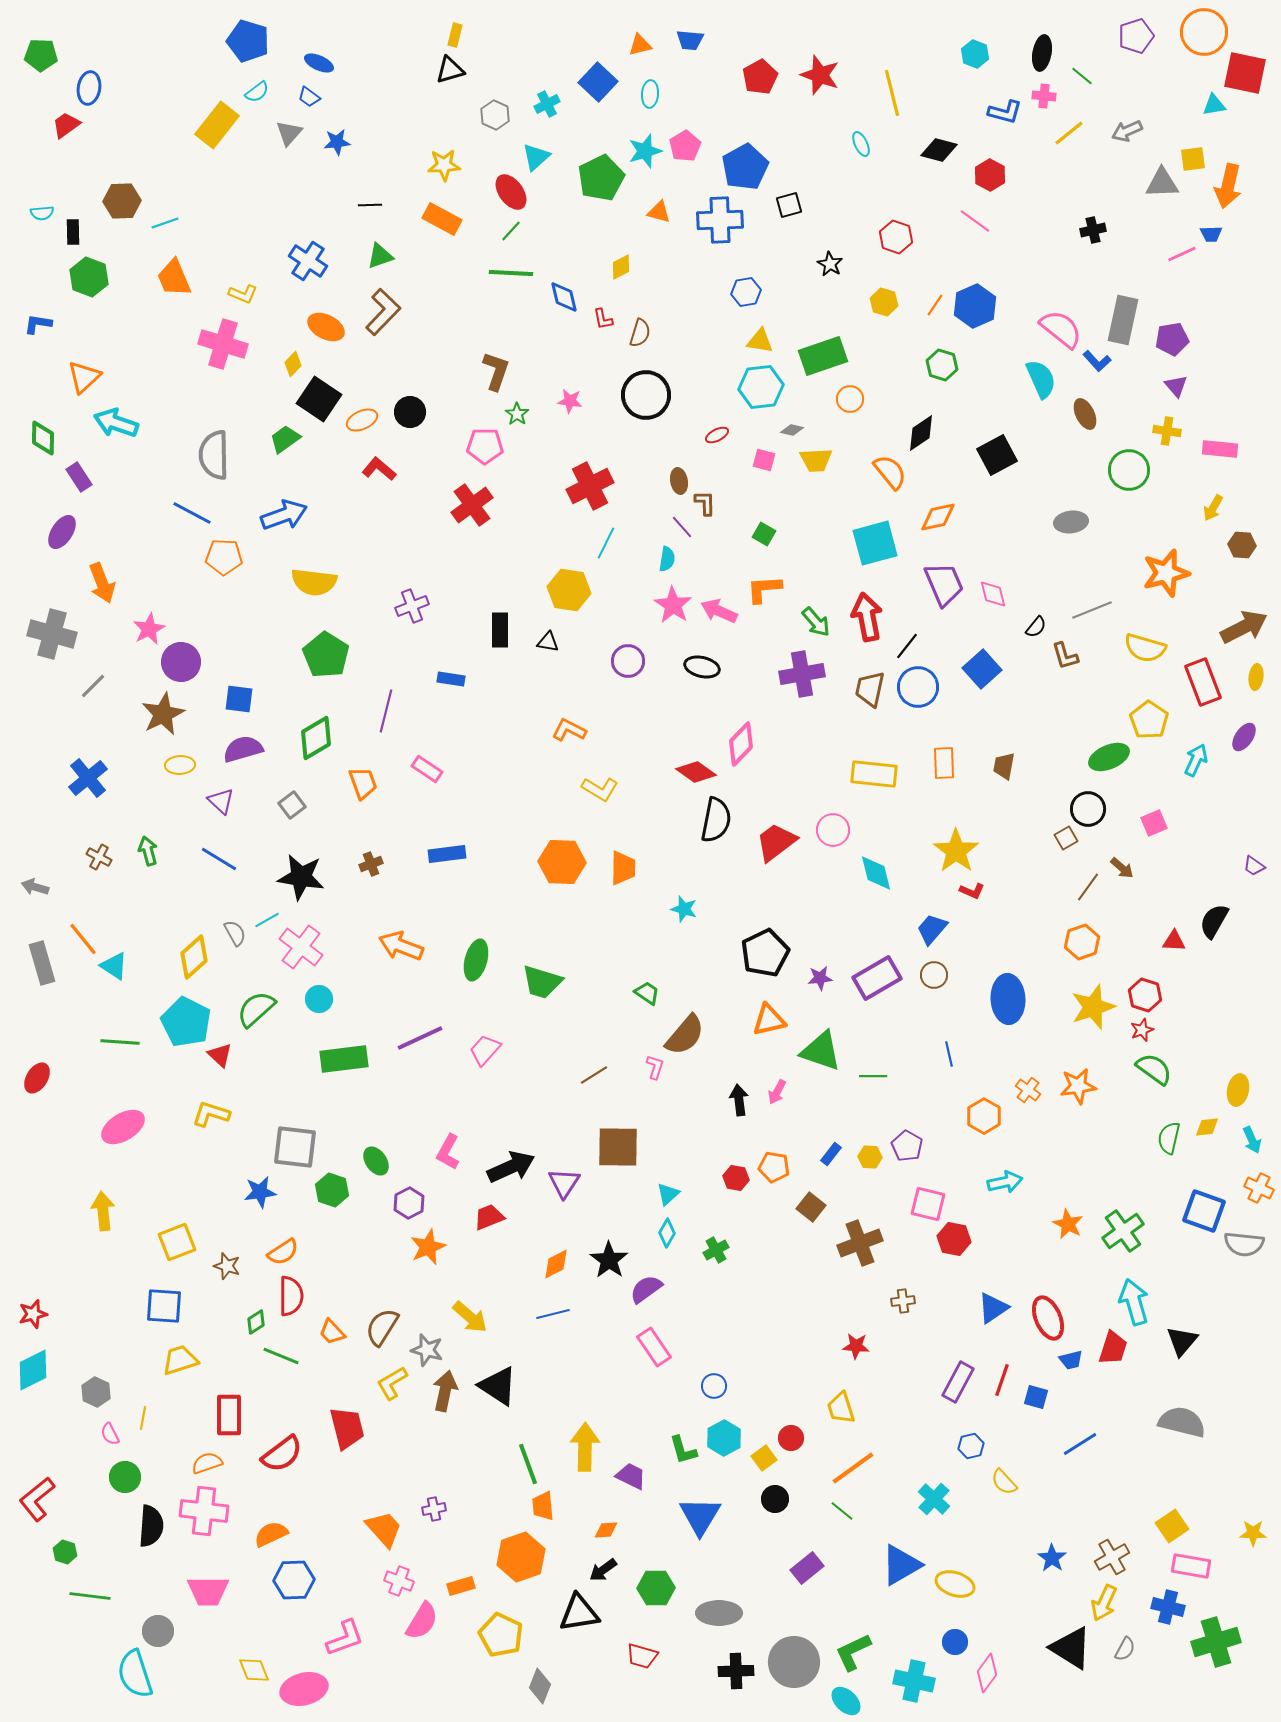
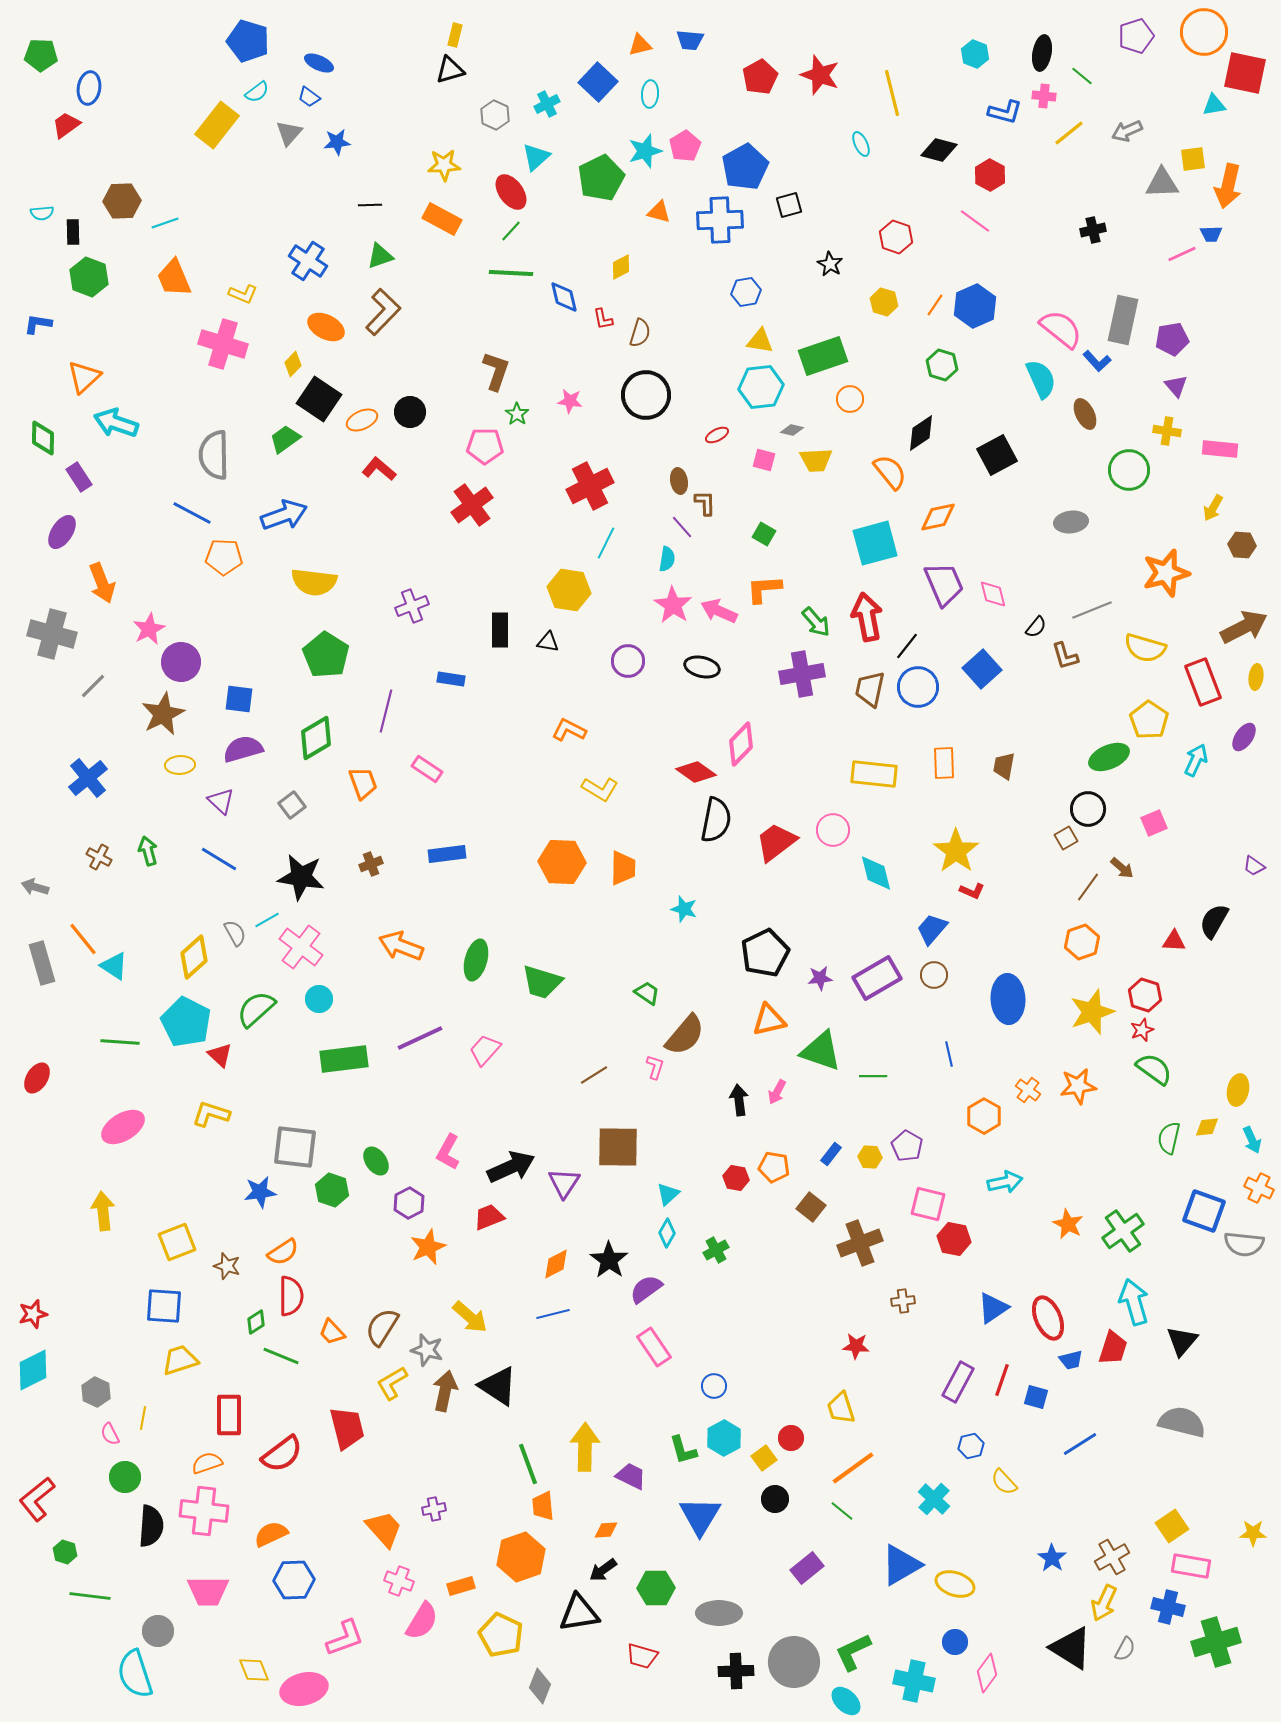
yellow star at (1093, 1007): moved 1 px left, 5 px down
